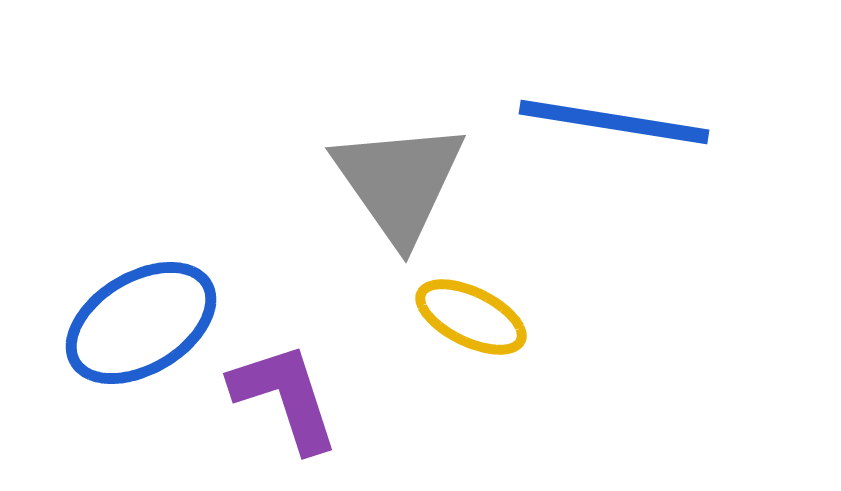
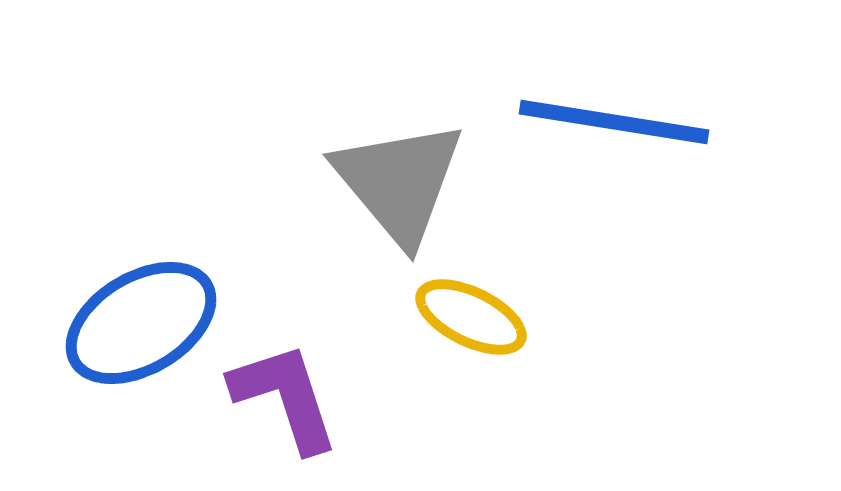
gray triangle: rotated 5 degrees counterclockwise
